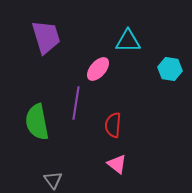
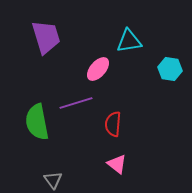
cyan triangle: moved 1 px right; rotated 8 degrees counterclockwise
purple line: rotated 64 degrees clockwise
red semicircle: moved 1 px up
